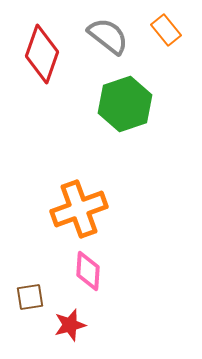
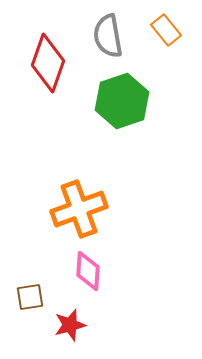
gray semicircle: rotated 138 degrees counterclockwise
red diamond: moved 6 px right, 9 px down
green hexagon: moved 3 px left, 3 px up
